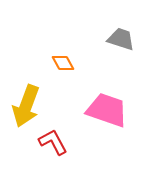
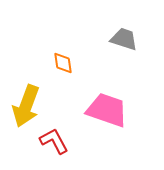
gray trapezoid: moved 3 px right
orange diamond: rotated 20 degrees clockwise
red L-shape: moved 1 px right, 1 px up
